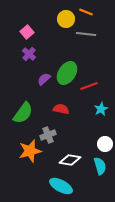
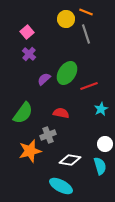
gray line: rotated 66 degrees clockwise
red semicircle: moved 4 px down
